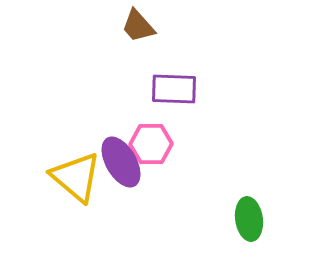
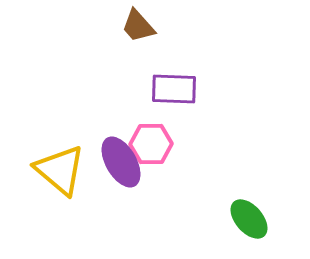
yellow triangle: moved 16 px left, 7 px up
green ellipse: rotated 33 degrees counterclockwise
